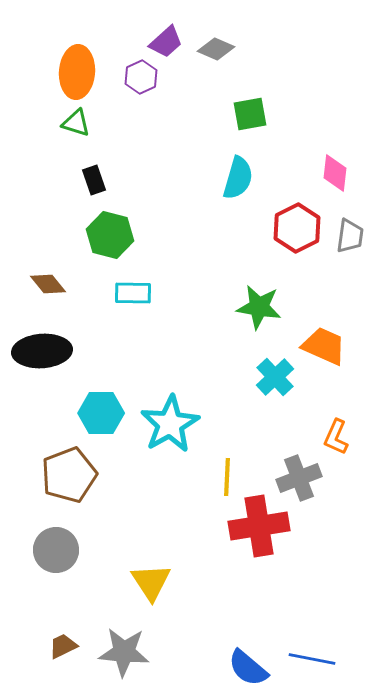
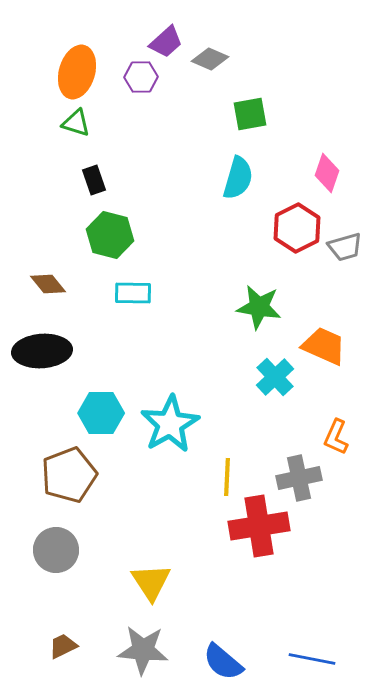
gray diamond: moved 6 px left, 10 px down
orange ellipse: rotated 12 degrees clockwise
purple hexagon: rotated 24 degrees clockwise
pink diamond: moved 8 px left; rotated 12 degrees clockwise
gray trapezoid: moved 5 px left, 11 px down; rotated 66 degrees clockwise
gray cross: rotated 9 degrees clockwise
gray star: moved 19 px right, 2 px up
blue semicircle: moved 25 px left, 6 px up
